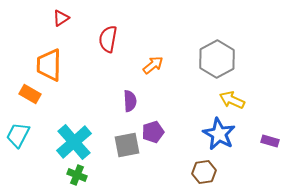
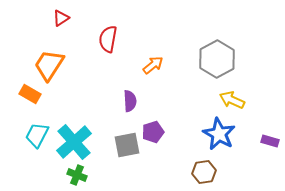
orange trapezoid: rotated 32 degrees clockwise
cyan trapezoid: moved 19 px right
